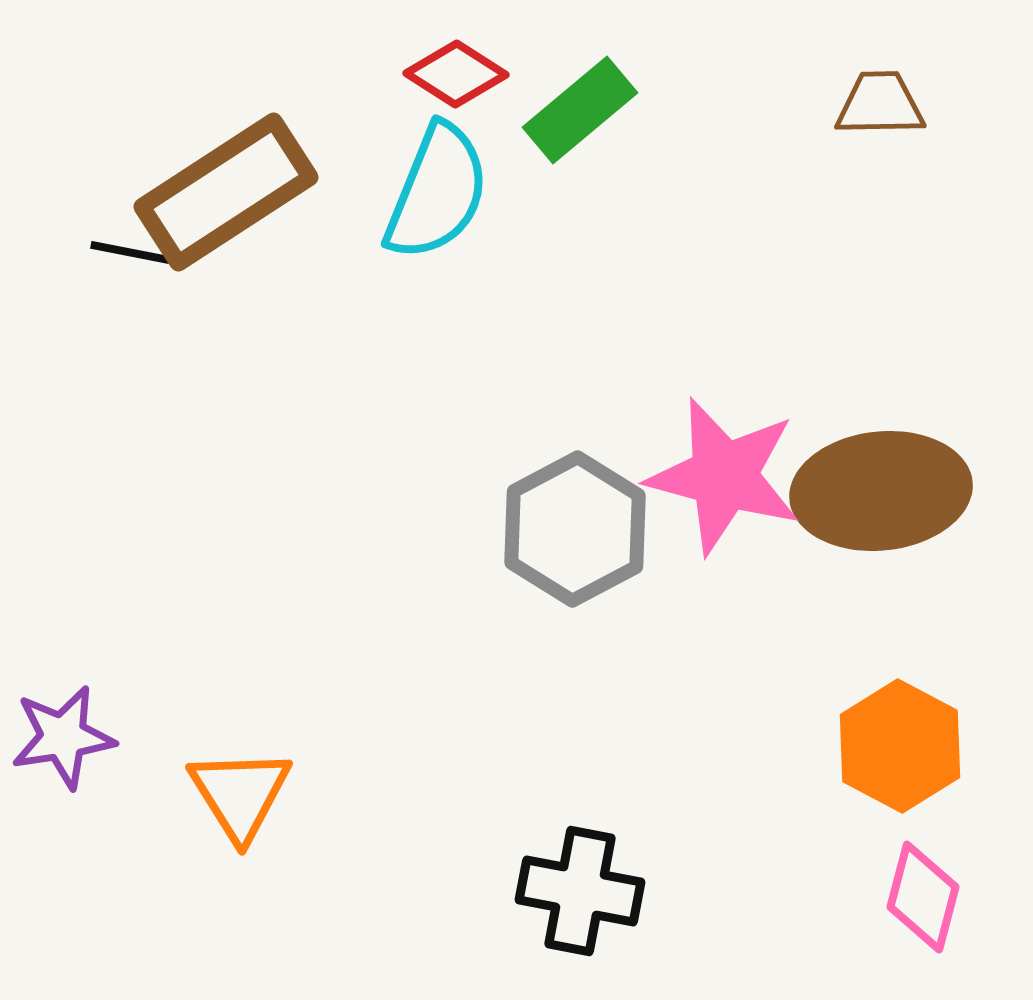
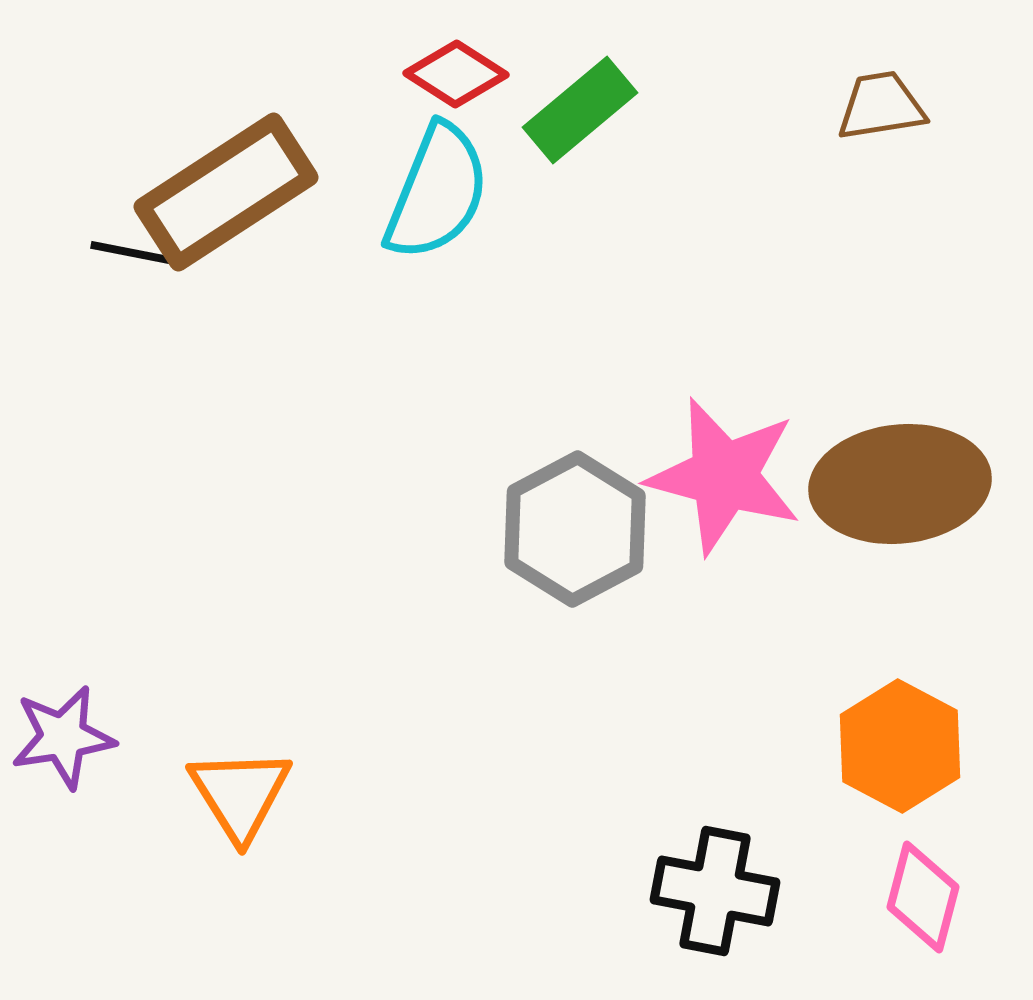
brown trapezoid: moved 1 px right, 2 px down; rotated 8 degrees counterclockwise
brown ellipse: moved 19 px right, 7 px up
black cross: moved 135 px right
